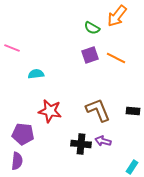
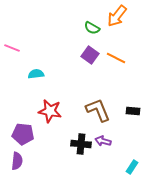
purple square: rotated 36 degrees counterclockwise
